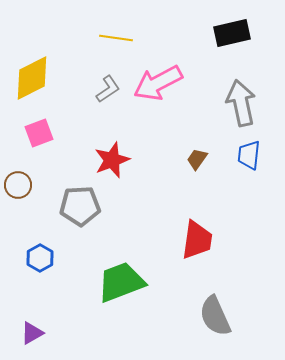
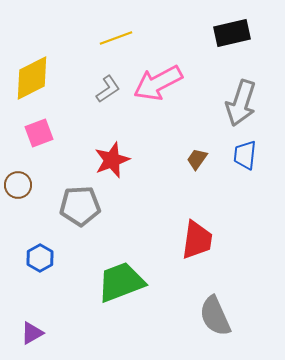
yellow line: rotated 28 degrees counterclockwise
gray arrow: rotated 150 degrees counterclockwise
blue trapezoid: moved 4 px left
